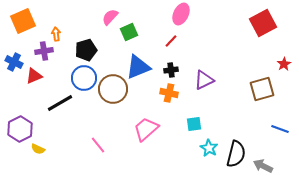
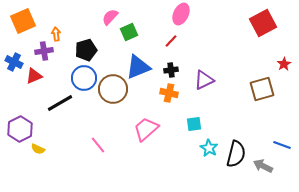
blue line: moved 2 px right, 16 px down
